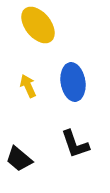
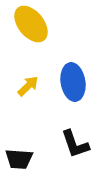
yellow ellipse: moved 7 px left, 1 px up
yellow arrow: rotated 70 degrees clockwise
black trapezoid: rotated 36 degrees counterclockwise
